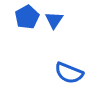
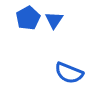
blue pentagon: moved 1 px right, 1 px down
